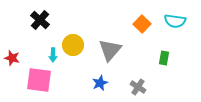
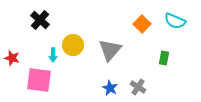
cyan semicircle: rotated 15 degrees clockwise
blue star: moved 10 px right, 5 px down; rotated 21 degrees counterclockwise
